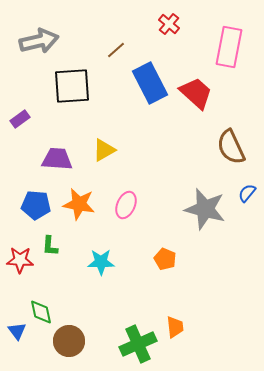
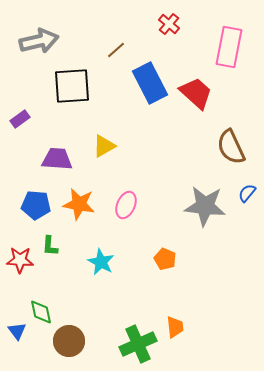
yellow triangle: moved 4 px up
gray star: moved 3 px up; rotated 9 degrees counterclockwise
cyan star: rotated 28 degrees clockwise
